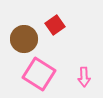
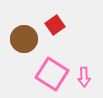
pink square: moved 13 px right
